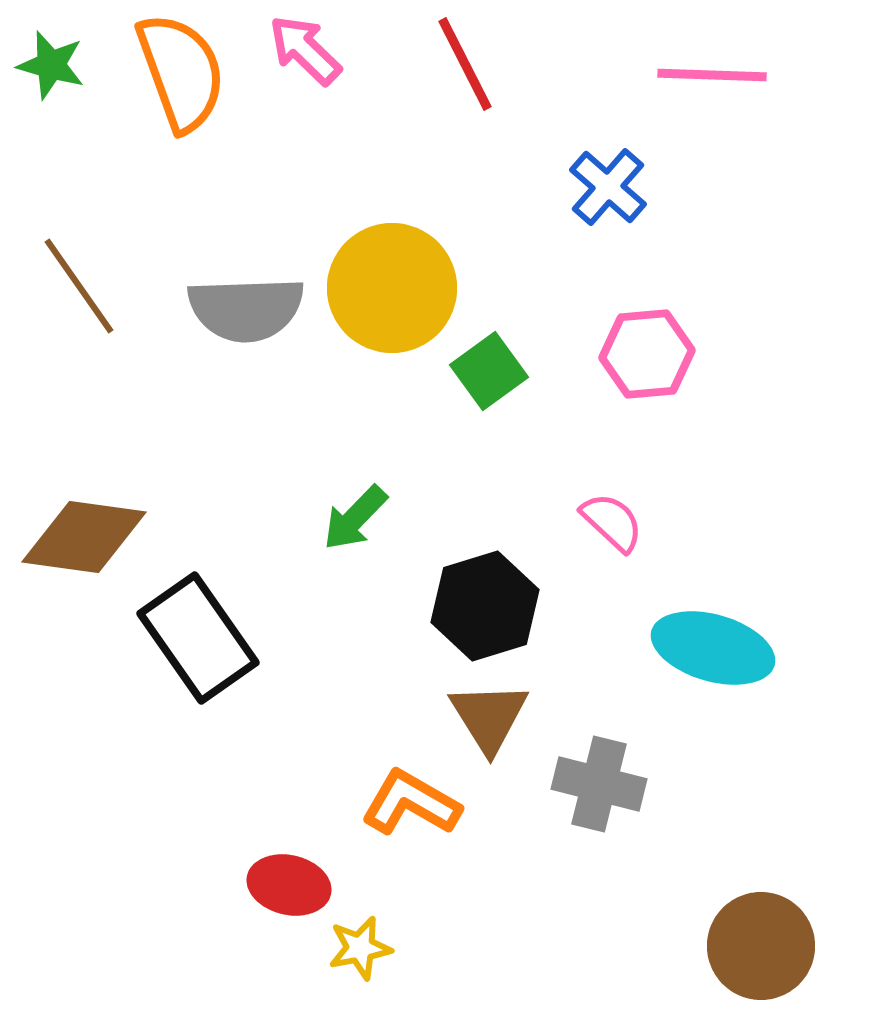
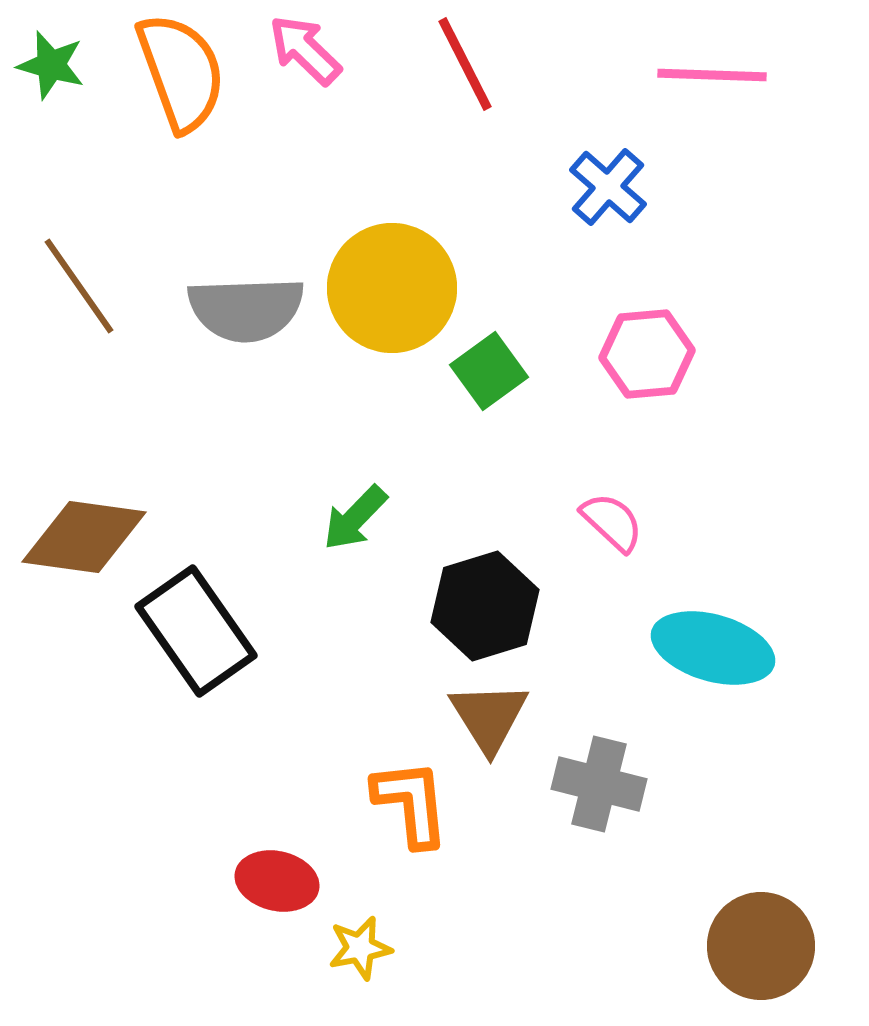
black rectangle: moved 2 px left, 7 px up
orange L-shape: rotated 54 degrees clockwise
red ellipse: moved 12 px left, 4 px up
